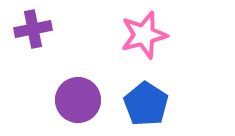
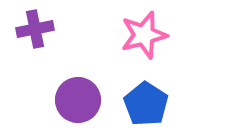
purple cross: moved 2 px right
